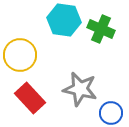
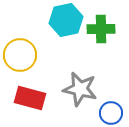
cyan hexagon: moved 2 px right; rotated 20 degrees counterclockwise
green cross: rotated 24 degrees counterclockwise
red rectangle: rotated 32 degrees counterclockwise
